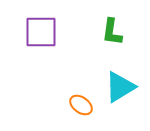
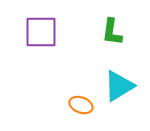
cyan triangle: moved 1 px left, 1 px up
orange ellipse: rotated 15 degrees counterclockwise
